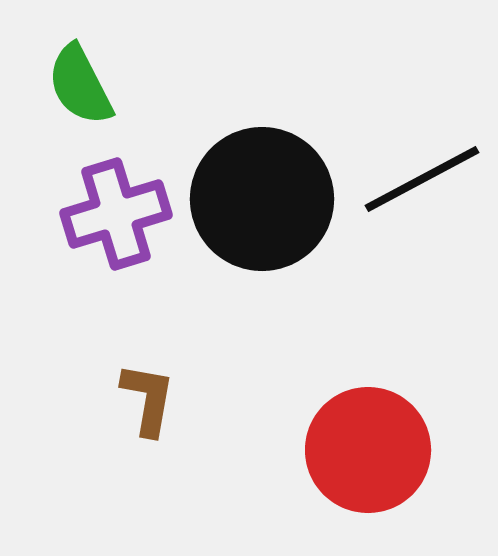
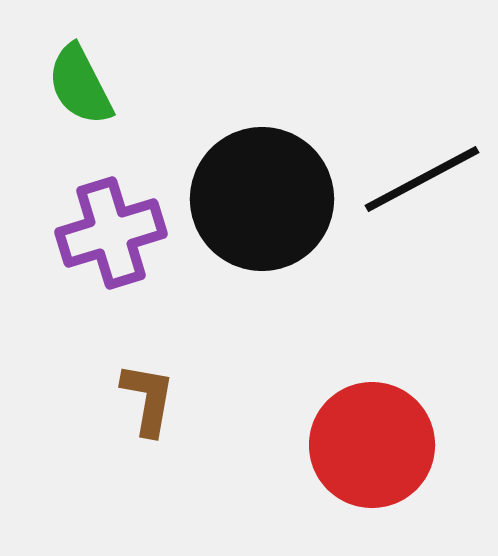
purple cross: moved 5 px left, 19 px down
red circle: moved 4 px right, 5 px up
